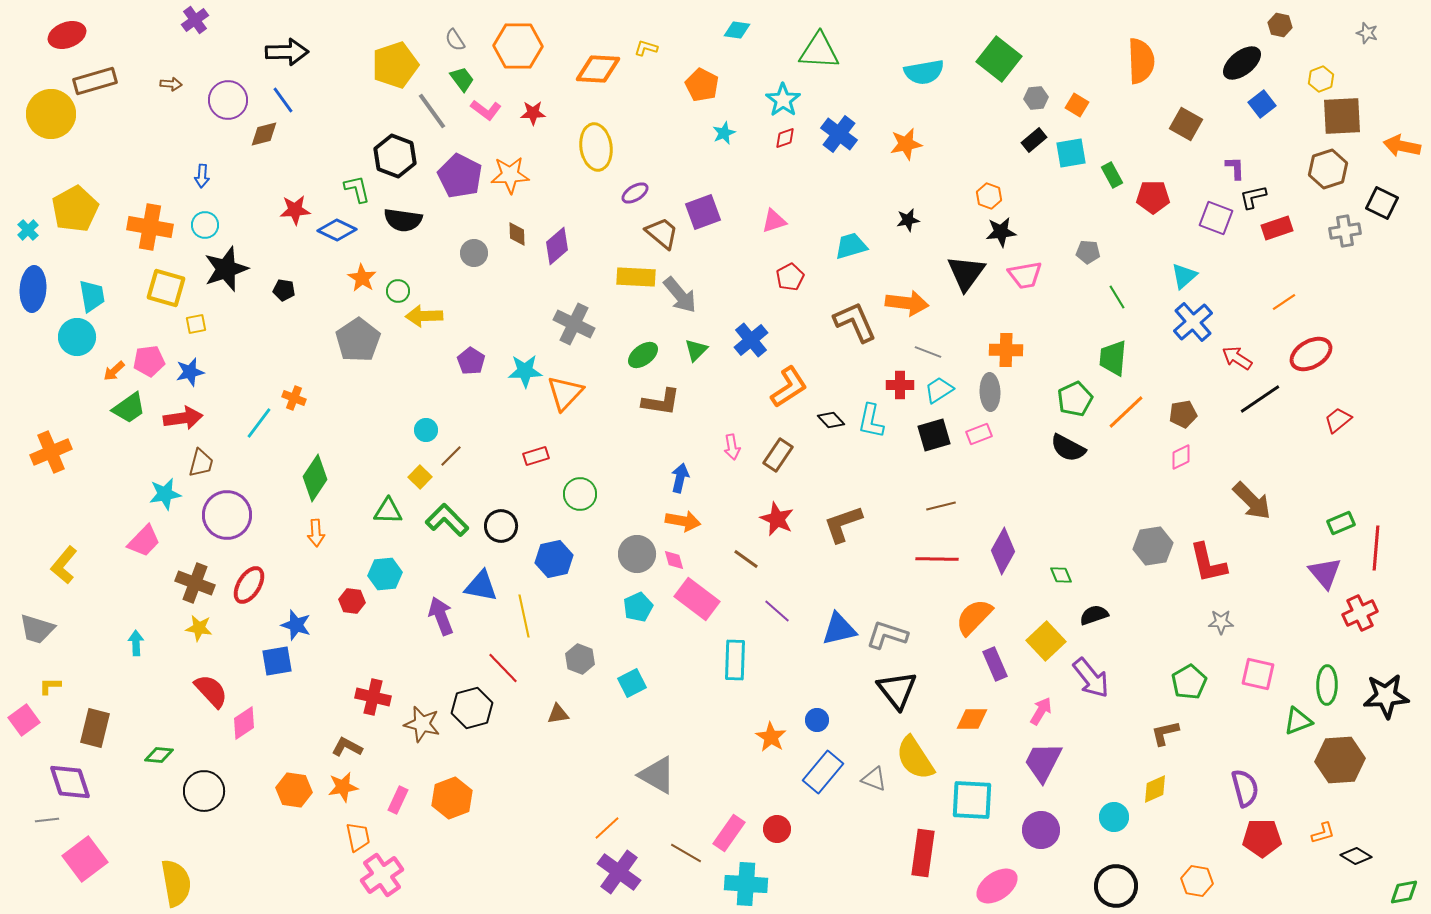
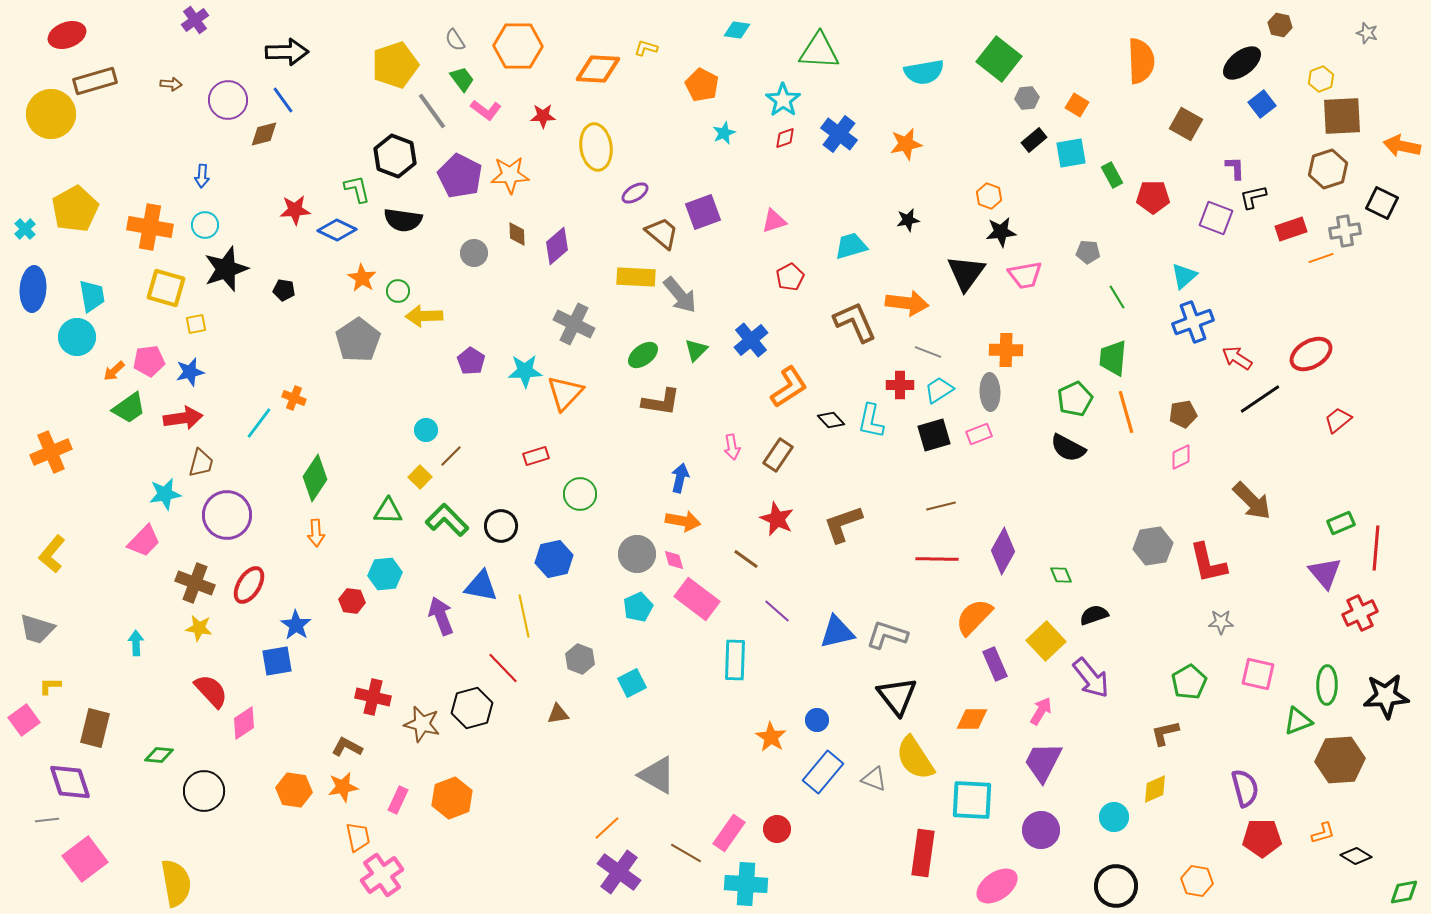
gray hexagon at (1036, 98): moved 9 px left
red star at (533, 113): moved 10 px right, 3 px down
red rectangle at (1277, 228): moved 14 px right, 1 px down
cyan cross at (28, 230): moved 3 px left, 1 px up
orange line at (1284, 302): moved 37 px right, 44 px up; rotated 15 degrees clockwise
blue cross at (1193, 322): rotated 21 degrees clockwise
orange line at (1126, 412): rotated 63 degrees counterclockwise
yellow L-shape at (64, 565): moved 12 px left, 11 px up
blue star at (296, 625): rotated 16 degrees clockwise
blue triangle at (839, 629): moved 2 px left, 3 px down
black triangle at (897, 690): moved 6 px down
